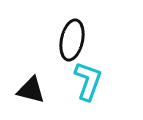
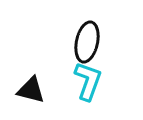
black ellipse: moved 15 px right, 2 px down
